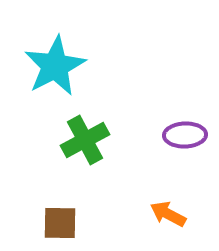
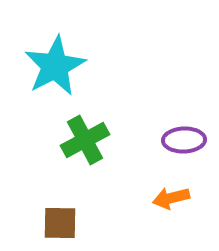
purple ellipse: moved 1 px left, 5 px down
orange arrow: moved 3 px right, 16 px up; rotated 42 degrees counterclockwise
